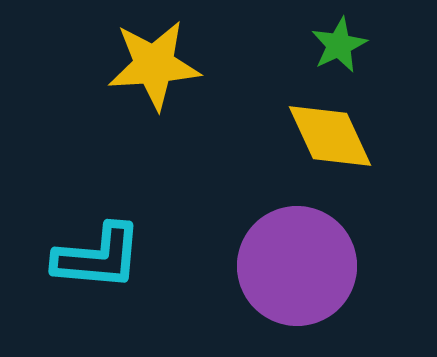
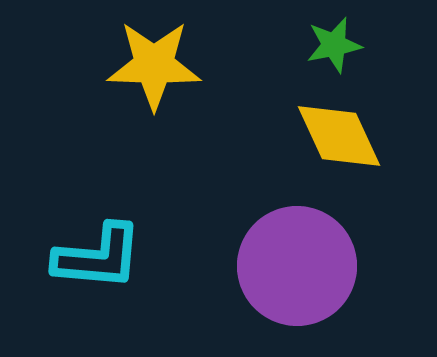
green star: moved 5 px left; rotated 14 degrees clockwise
yellow star: rotated 6 degrees clockwise
yellow diamond: moved 9 px right
